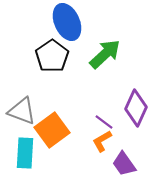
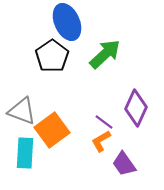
orange L-shape: moved 1 px left
